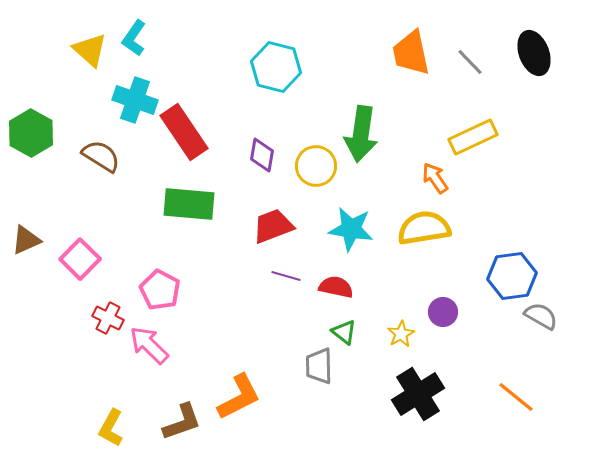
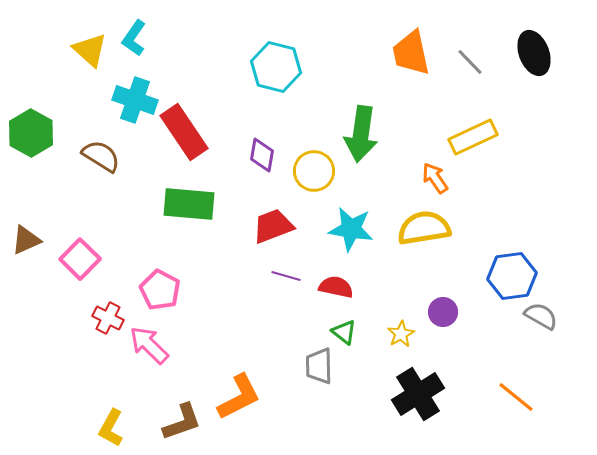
yellow circle: moved 2 px left, 5 px down
